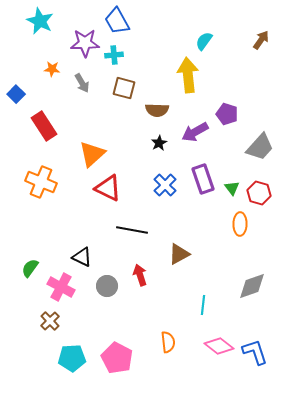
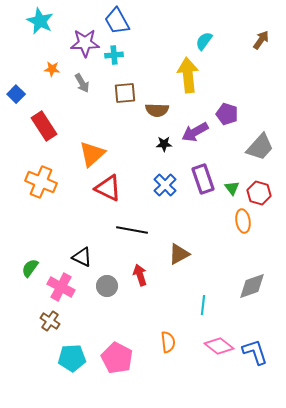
brown square: moved 1 px right, 5 px down; rotated 20 degrees counterclockwise
black star: moved 5 px right, 1 px down; rotated 28 degrees clockwise
orange ellipse: moved 3 px right, 3 px up; rotated 10 degrees counterclockwise
brown cross: rotated 12 degrees counterclockwise
